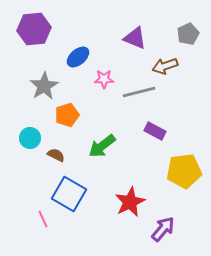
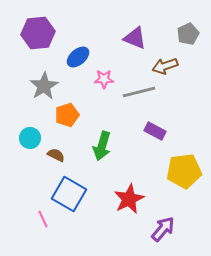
purple hexagon: moved 4 px right, 4 px down
green arrow: rotated 36 degrees counterclockwise
red star: moved 1 px left, 3 px up
